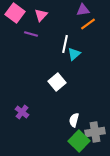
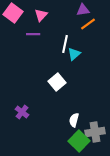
pink square: moved 2 px left
purple line: moved 2 px right; rotated 16 degrees counterclockwise
